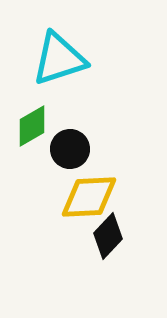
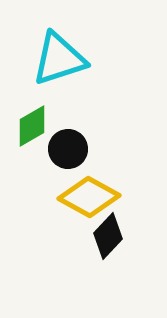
black circle: moved 2 px left
yellow diamond: rotated 32 degrees clockwise
